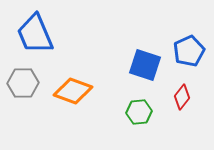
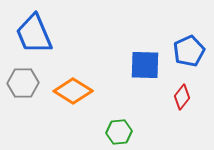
blue trapezoid: moved 1 px left
blue square: rotated 16 degrees counterclockwise
orange diamond: rotated 12 degrees clockwise
green hexagon: moved 20 px left, 20 px down
